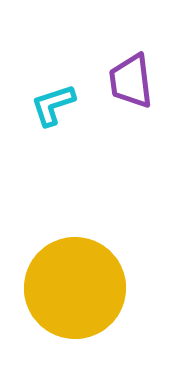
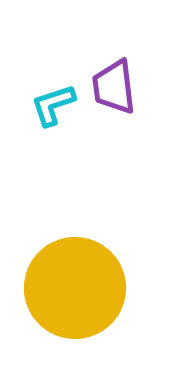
purple trapezoid: moved 17 px left, 6 px down
